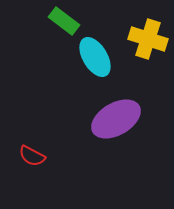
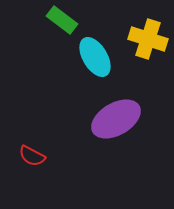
green rectangle: moved 2 px left, 1 px up
